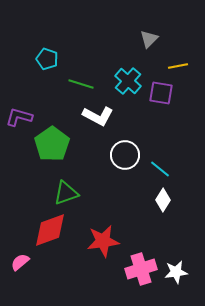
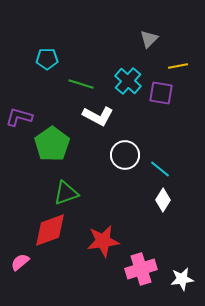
cyan pentagon: rotated 20 degrees counterclockwise
white star: moved 6 px right, 7 px down
